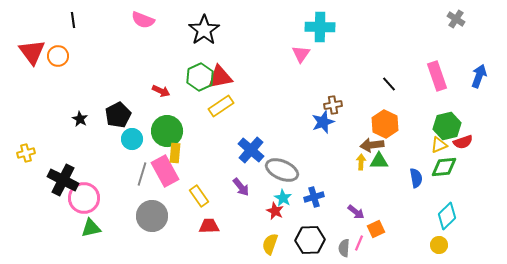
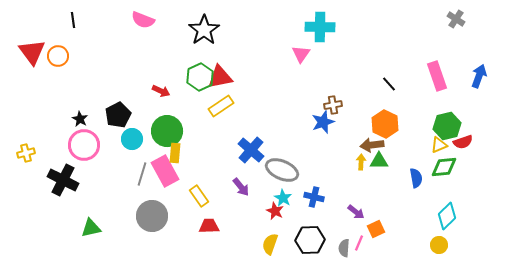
blue cross at (314, 197): rotated 30 degrees clockwise
pink circle at (84, 198): moved 53 px up
